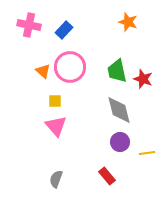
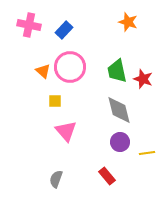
pink triangle: moved 10 px right, 5 px down
